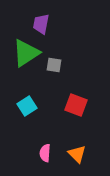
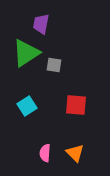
red square: rotated 15 degrees counterclockwise
orange triangle: moved 2 px left, 1 px up
